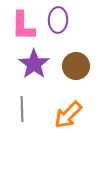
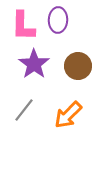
brown circle: moved 2 px right
gray line: moved 2 px right, 1 px down; rotated 40 degrees clockwise
